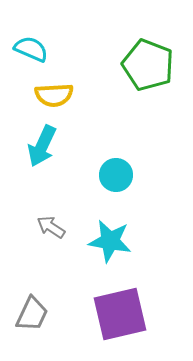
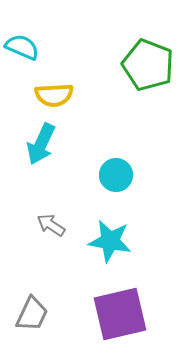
cyan semicircle: moved 9 px left, 2 px up
cyan arrow: moved 1 px left, 2 px up
gray arrow: moved 2 px up
